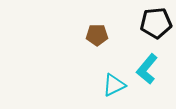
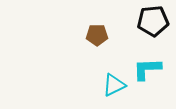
black pentagon: moved 3 px left, 2 px up
cyan L-shape: rotated 48 degrees clockwise
